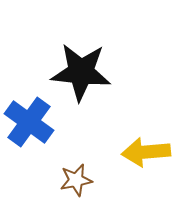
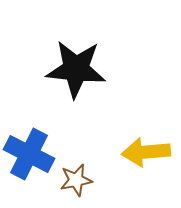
black star: moved 5 px left, 3 px up
blue cross: moved 32 px down; rotated 9 degrees counterclockwise
